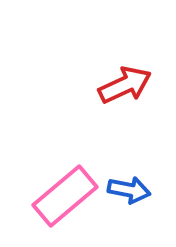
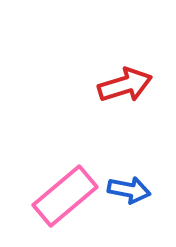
red arrow: rotated 8 degrees clockwise
